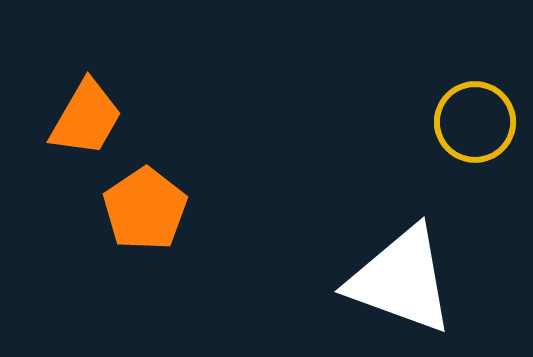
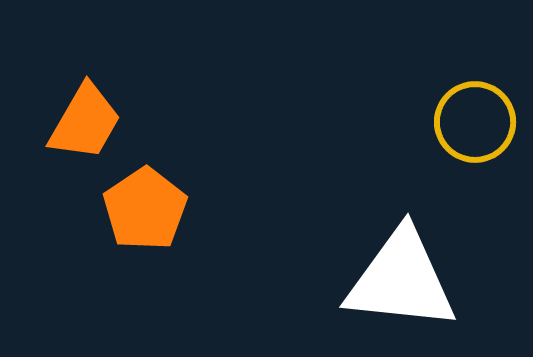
orange trapezoid: moved 1 px left, 4 px down
white triangle: rotated 14 degrees counterclockwise
